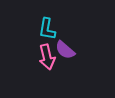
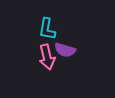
purple semicircle: rotated 25 degrees counterclockwise
